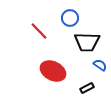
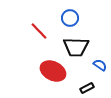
black trapezoid: moved 11 px left, 5 px down
